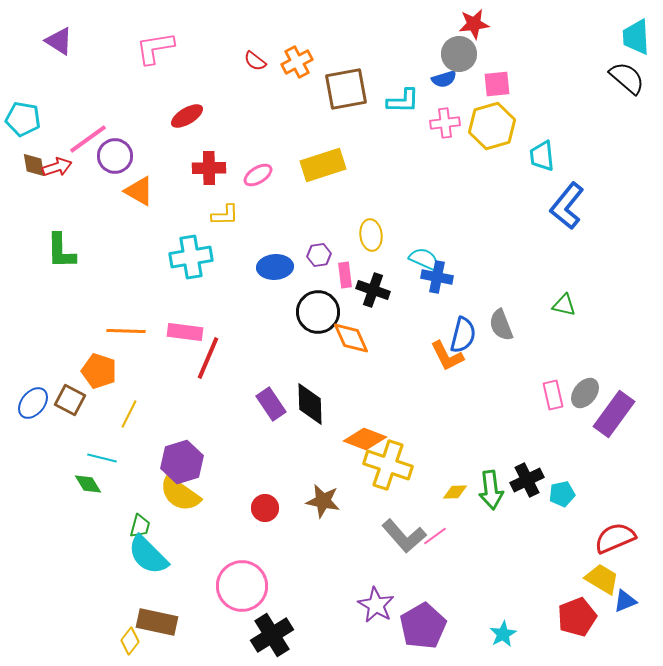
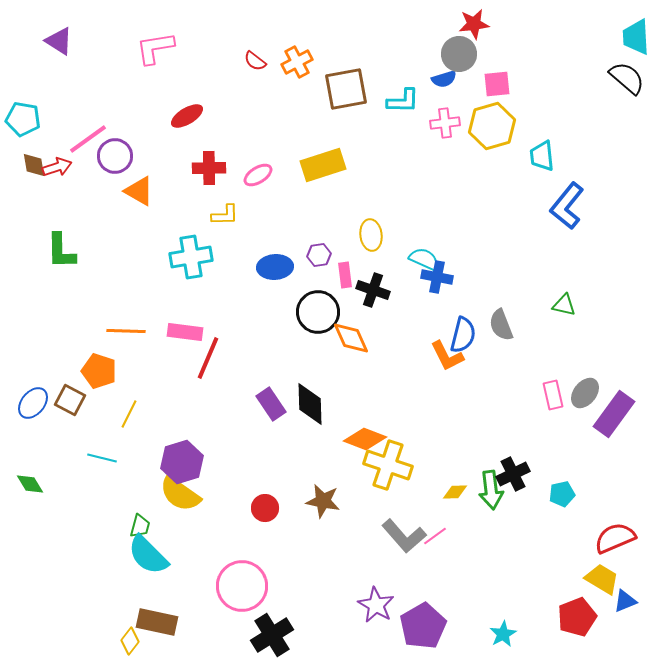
black cross at (527, 480): moved 14 px left, 6 px up
green diamond at (88, 484): moved 58 px left
